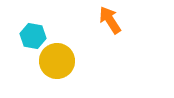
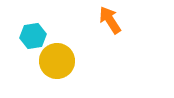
cyan hexagon: rotated 20 degrees counterclockwise
